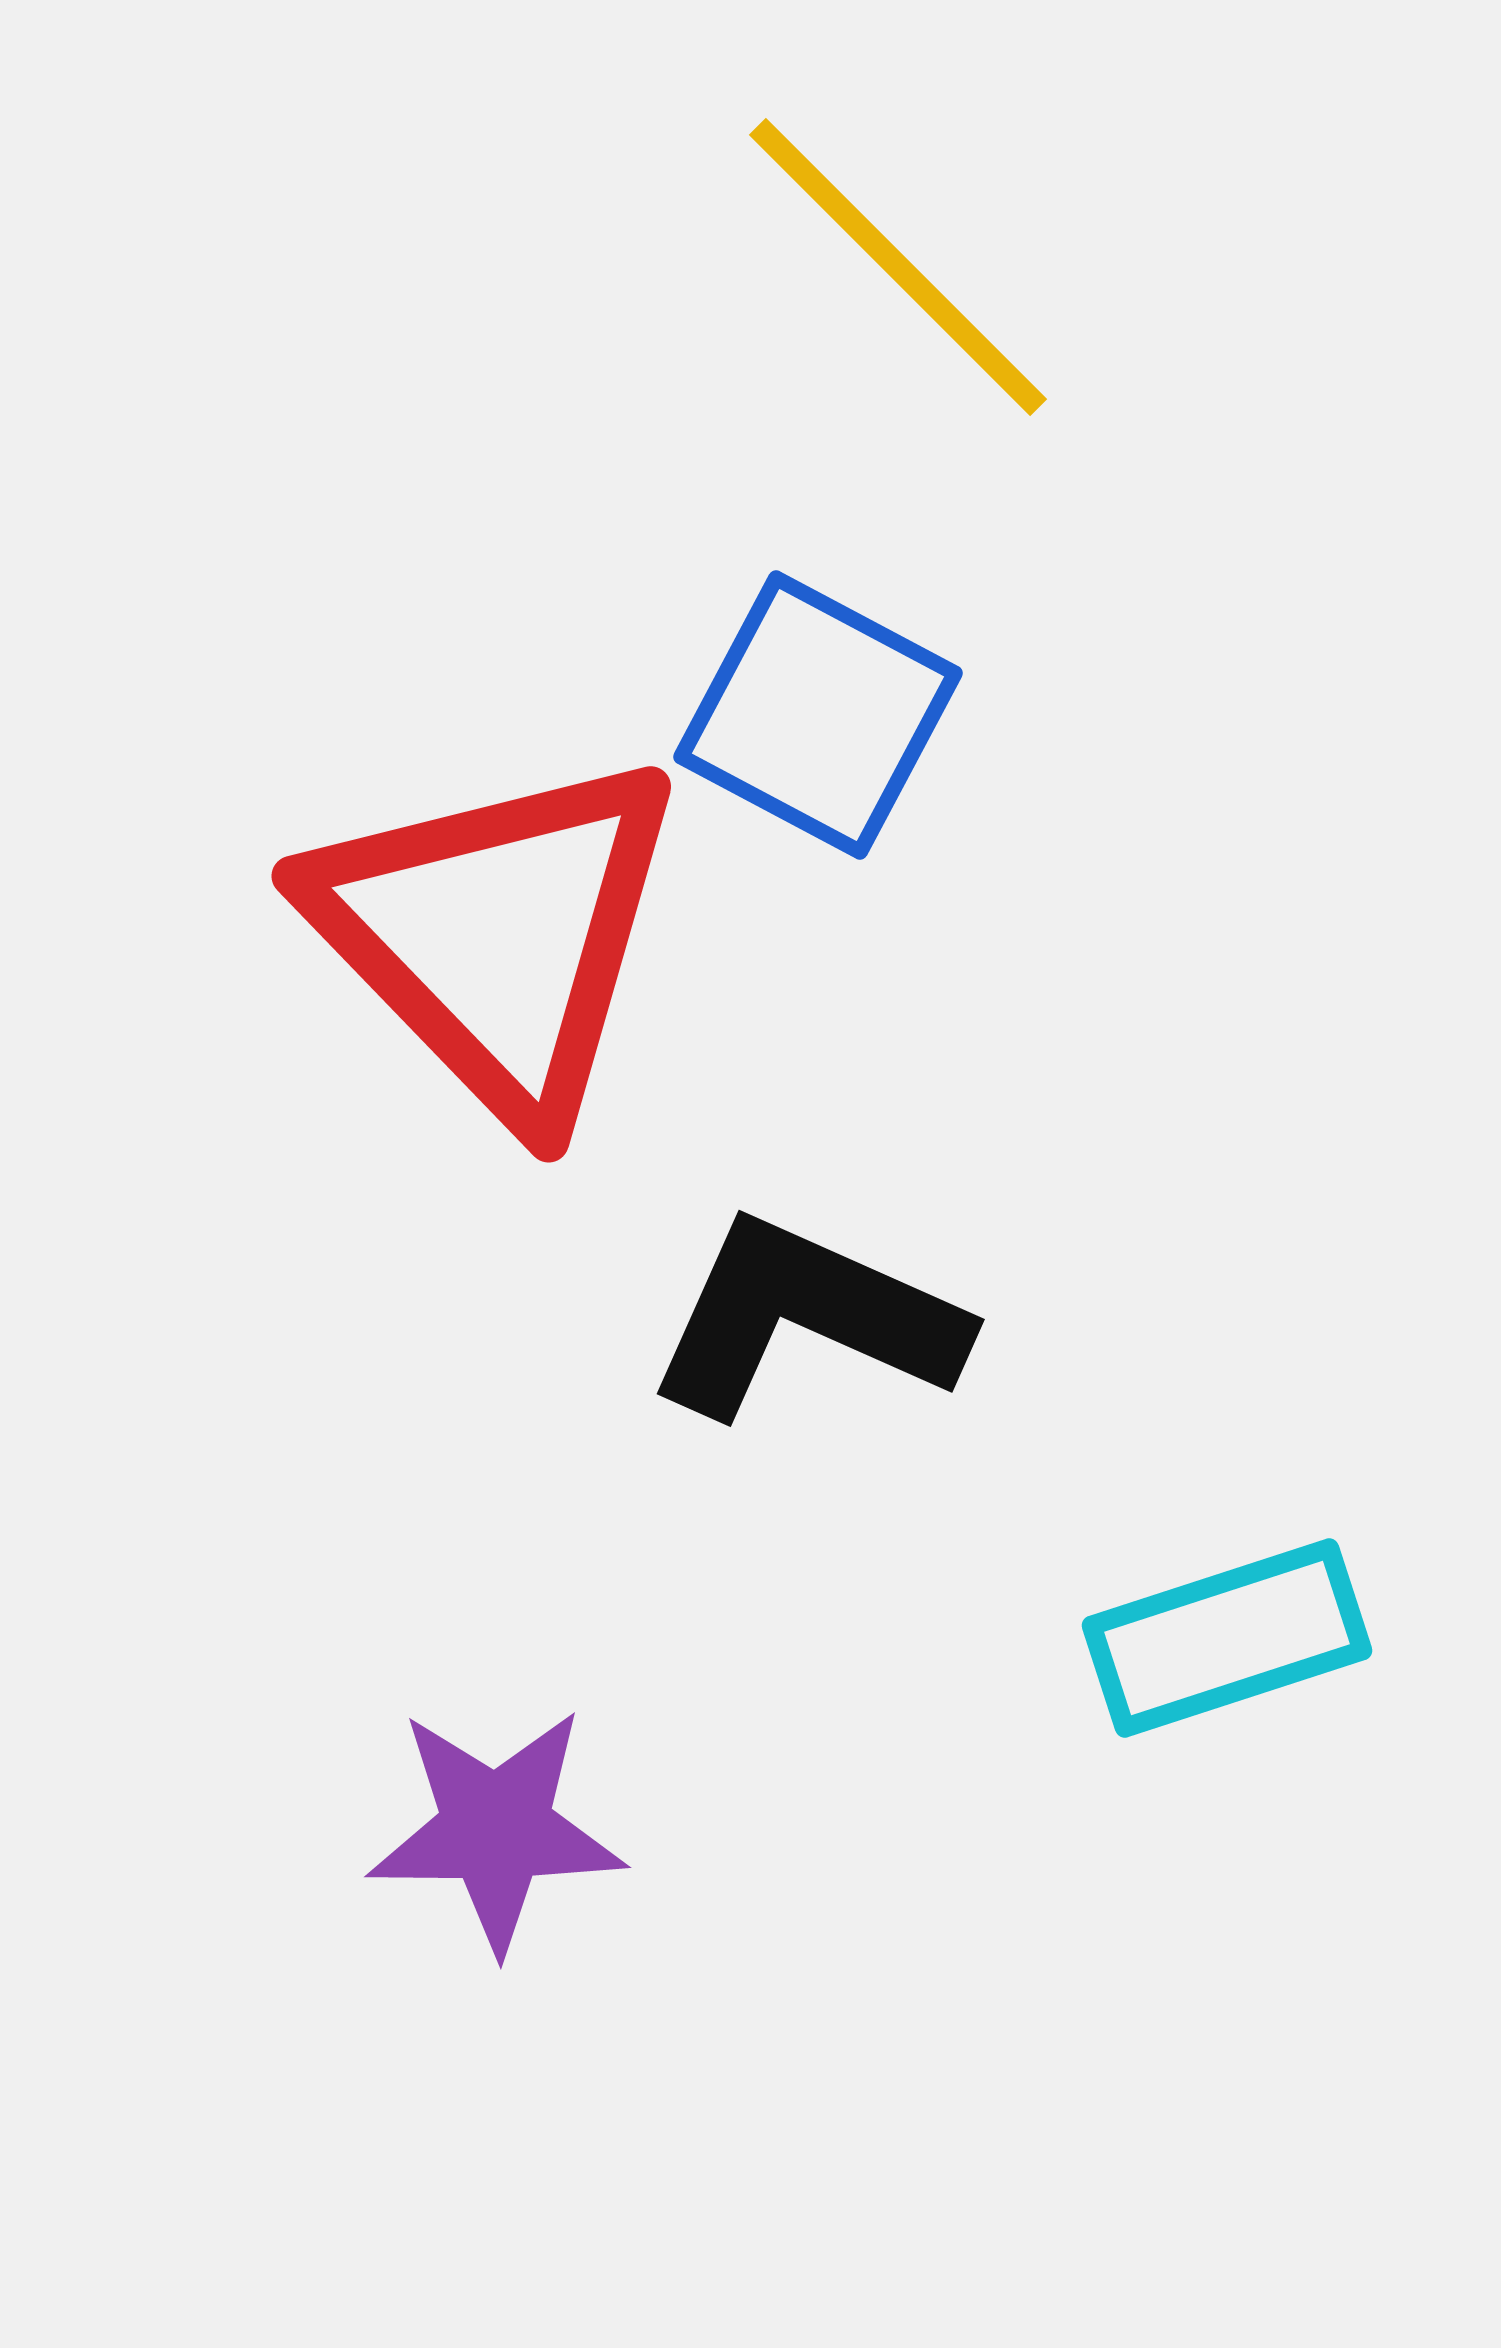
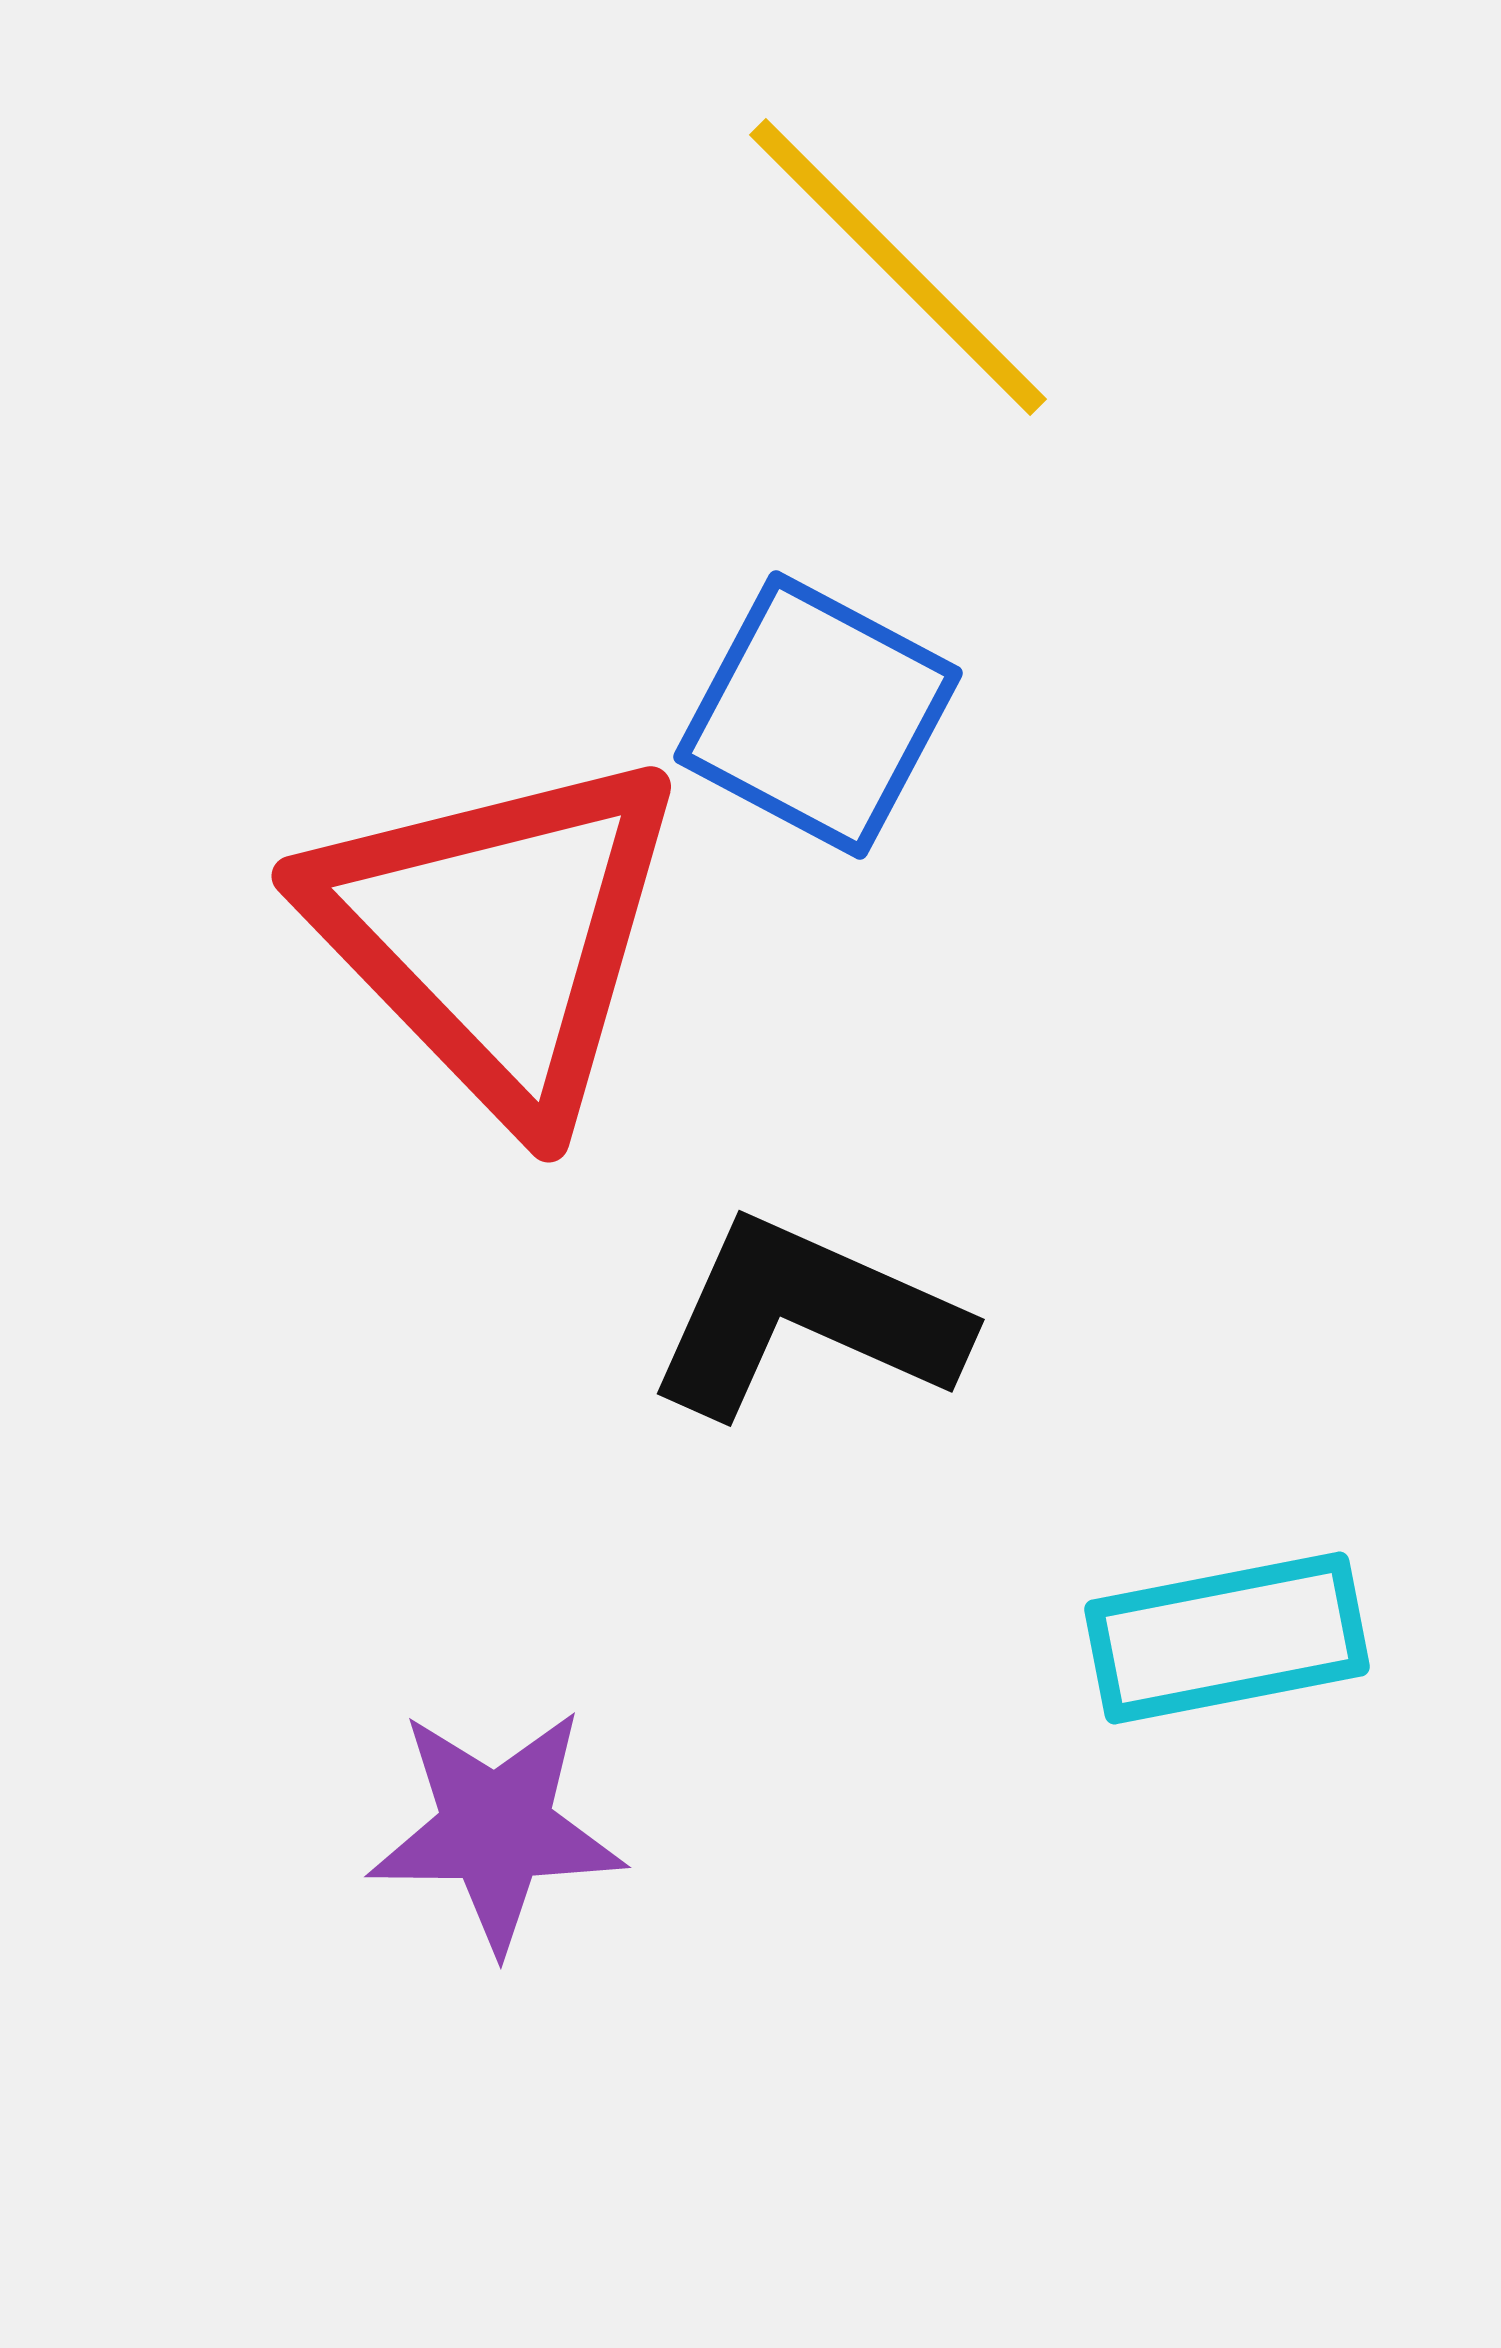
cyan rectangle: rotated 7 degrees clockwise
